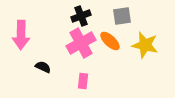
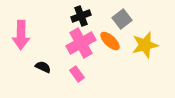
gray square: moved 3 px down; rotated 30 degrees counterclockwise
yellow star: rotated 28 degrees counterclockwise
pink rectangle: moved 6 px left, 7 px up; rotated 42 degrees counterclockwise
